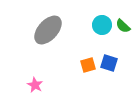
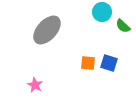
cyan circle: moved 13 px up
gray ellipse: moved 1 px left
orange square: moved 2 px up; rotated 21 degrees clockwise
